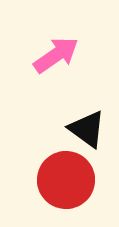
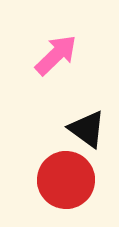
pink arrow: rotated 9 degrees counterclockwise
